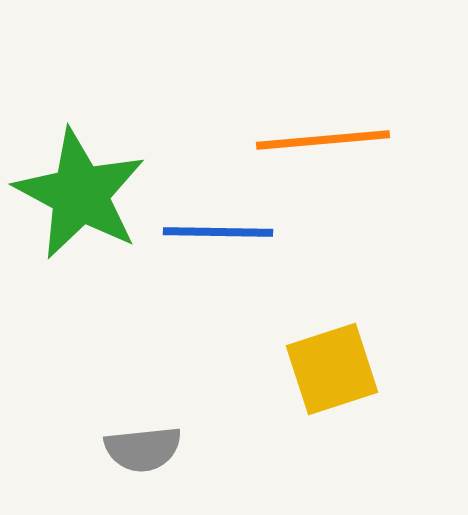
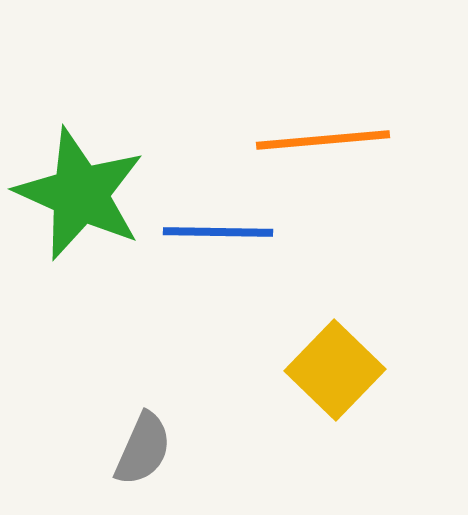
green star: rotated 4 degrees counterclockwise
yellow square: moved 3 px right, 1 px down; rotated 28 degrees counterclockwise
gray semicircle: rotated 60 degrees counterclockwise
